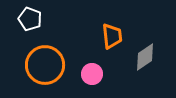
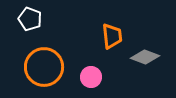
gray diamond: rotated 56 degrees clockwise
orange circle: moved 1 px left, 2 px down
pink circle: moved 1 px left, 3 px down
